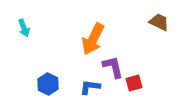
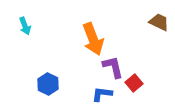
cyan arrow: moved 1 px right, 2 px up
orange arrow: rotated 48 degrees counterclockwise
red square: rotated 24 degrees counterclockwise
blue L-shape: moved 12 px right, 7 px down
